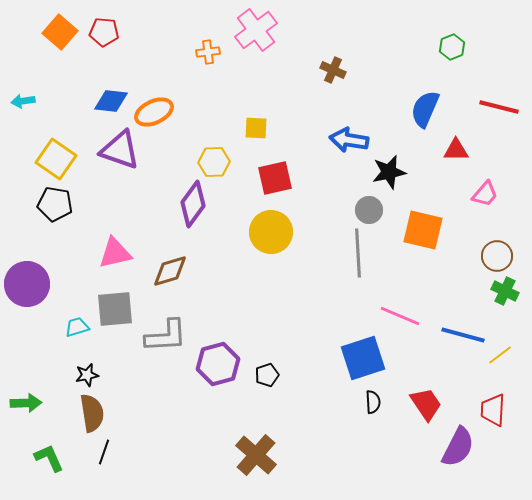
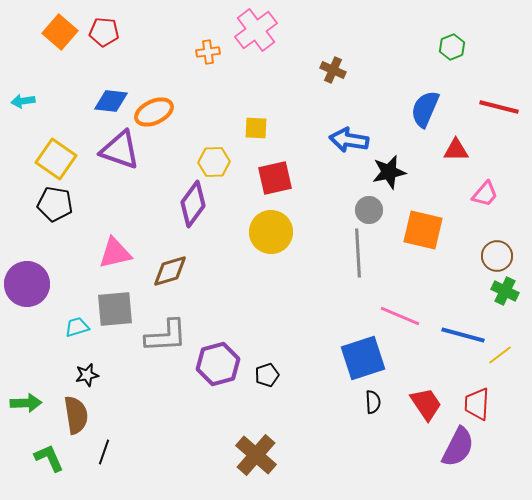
red trapezoid at (493, 410): moved 16 px left, 6 px up
brown semicircle at (92, 413): moved 16 px left, 2 px down
